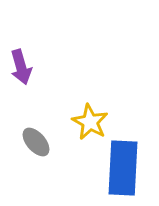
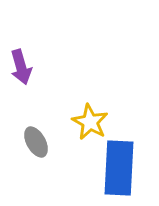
gray ellipse: rotated 12 degrees clockwise
blue rectangle: moved 4 px left
